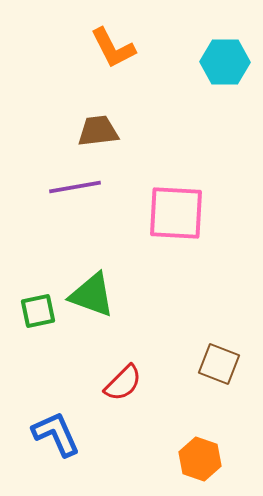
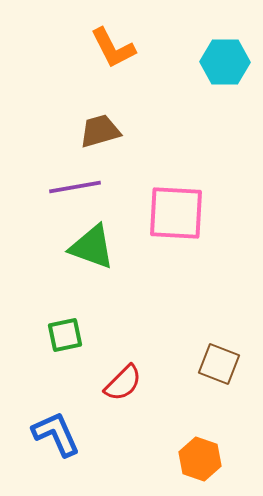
brown trapezoid: moved 2 px right; rotated 9 degrees counterclockwise
green triangle: moved 48 px up
green square: moved 27 px right, 24 px down
